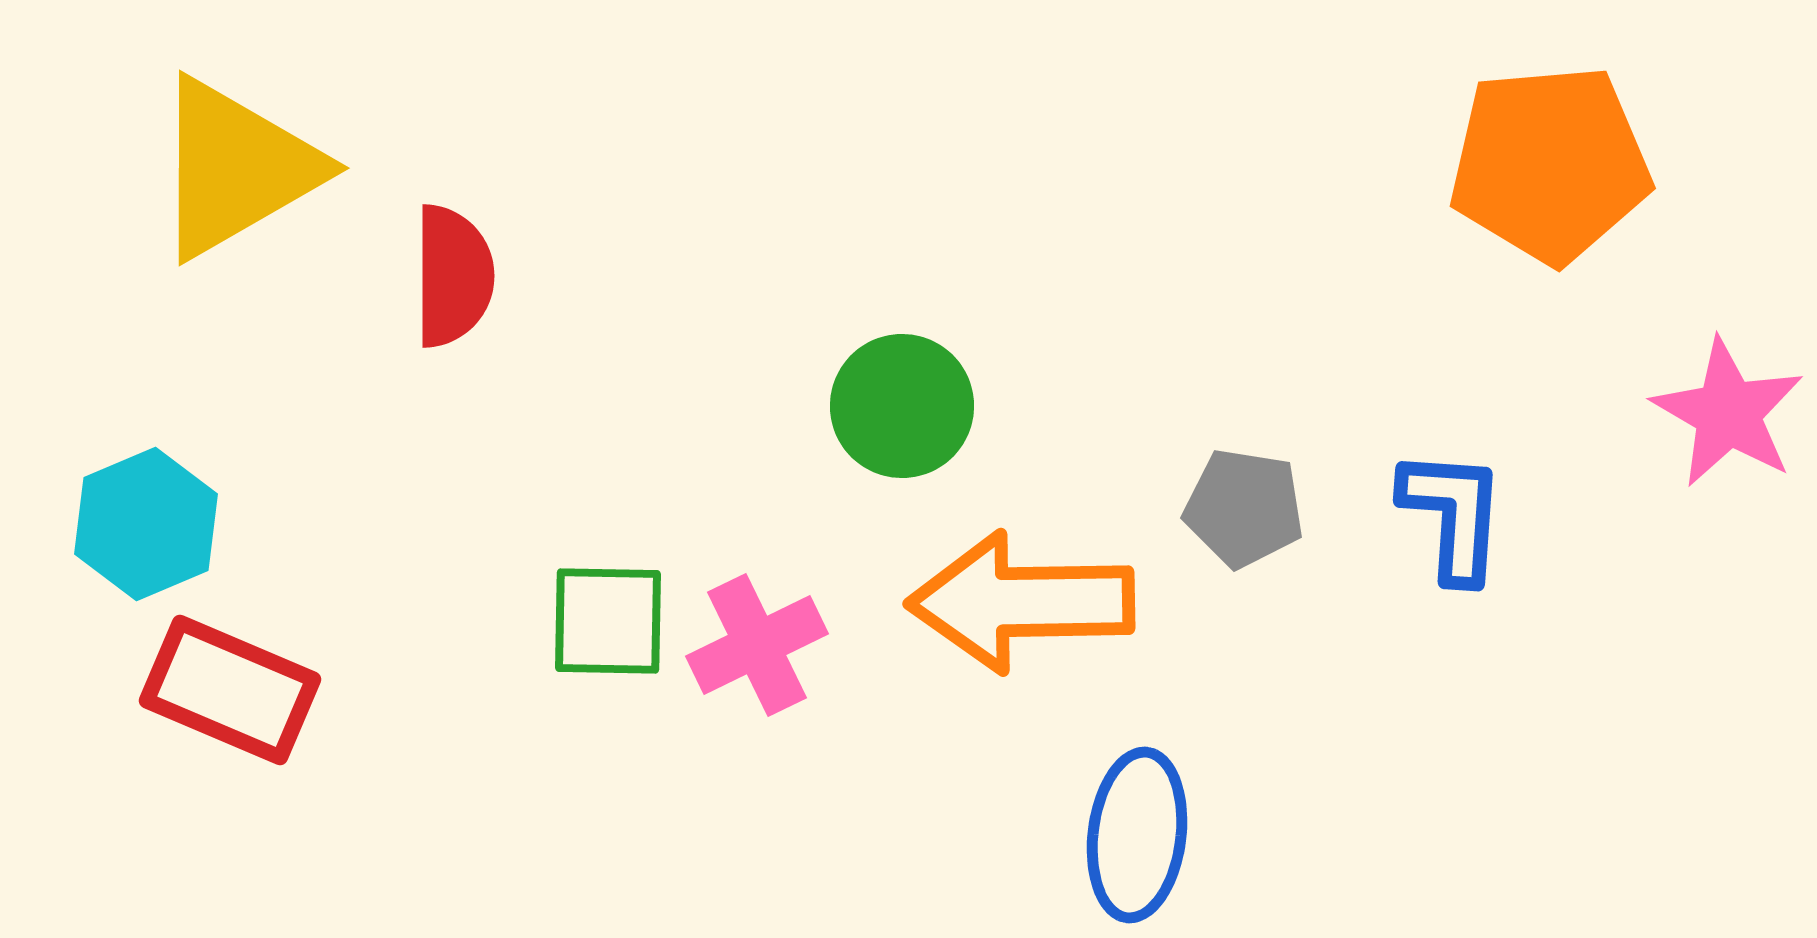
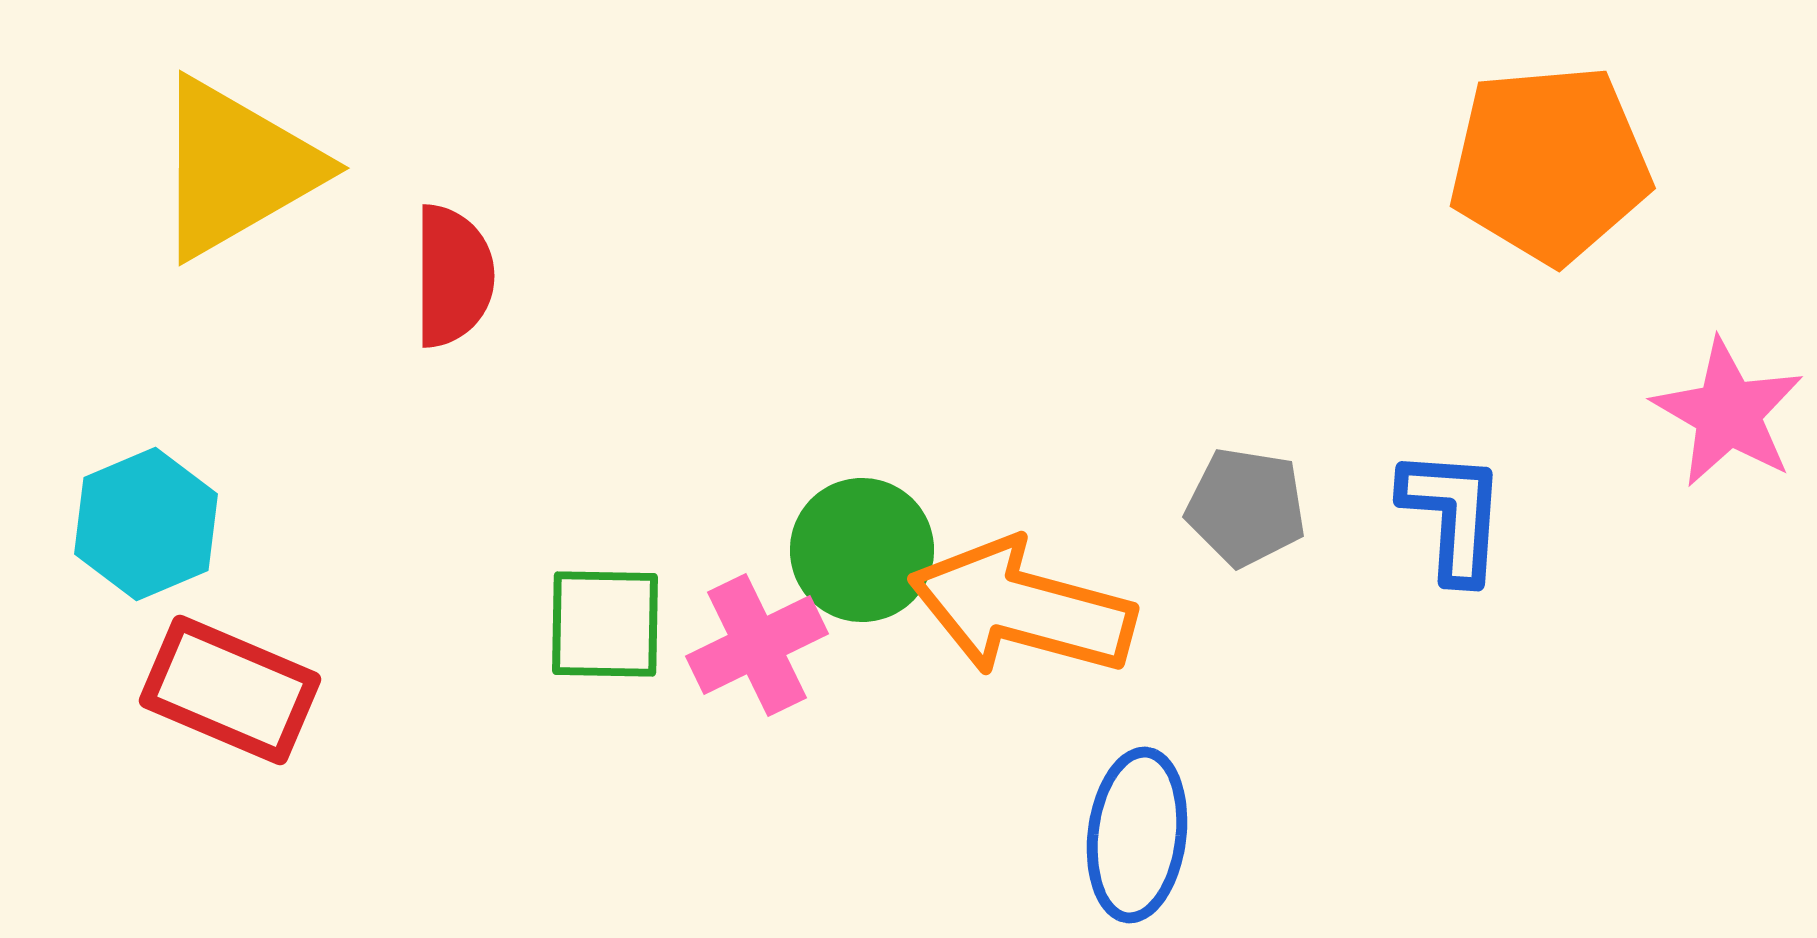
green circle: moved 40 px left, 144 px down
gray pentagon: moved 2 px right, 1 px up
orange arrow: moved 1 px right, 6 px down; rotated 16 degrees clockwise
green square: moved 3 px left, 3 px down
